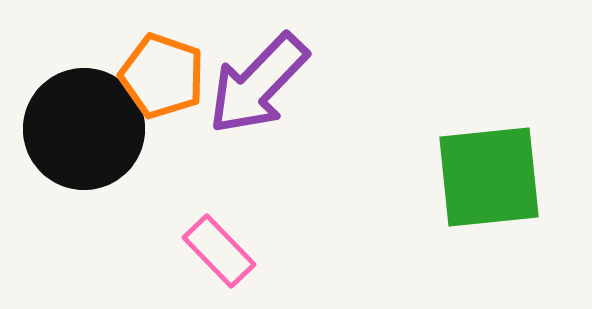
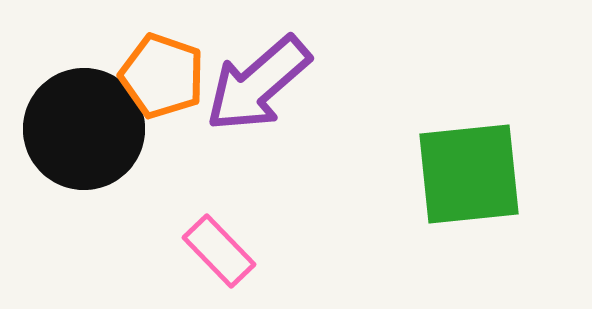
purple arrow: rotated 5 degrees clockwise
green square: moved 20 px left, 3 px up
